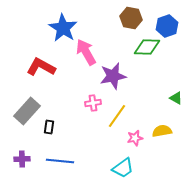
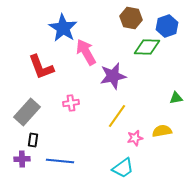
red L-shape: rotated 140 degrees counterclockwise
green triangle: rotated 40 degrees counterclockwise
pink cross: moved 22 px left
gray rectangle: moved 1 px down
black rectangle: moved 16 px left, 13 px down
